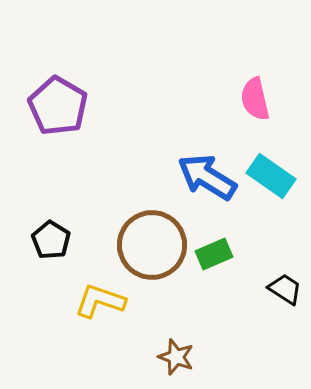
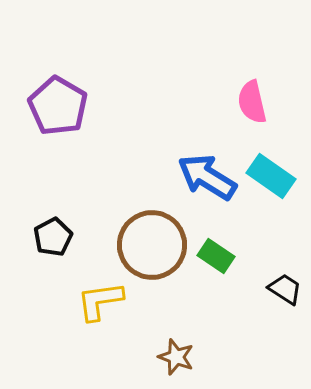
pink semicircle: moved 3 px left, 3 px down
black pentagon: moved 2 px right, 3 px up; rotated 12 degrees clockwise
green rectangle: moved 2 px right, 2 px down; rotated 57 degrees clockwise
yellow L-shape: rotated 27 degrees counterclockwise
